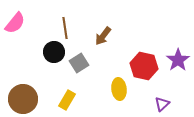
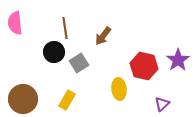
pink semicircle: rotated 135 degrees clockwise
